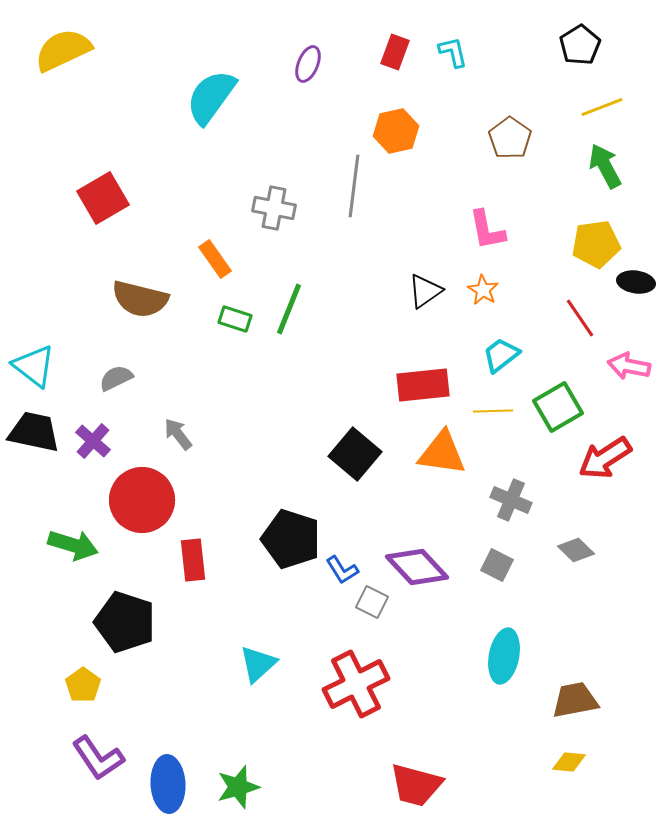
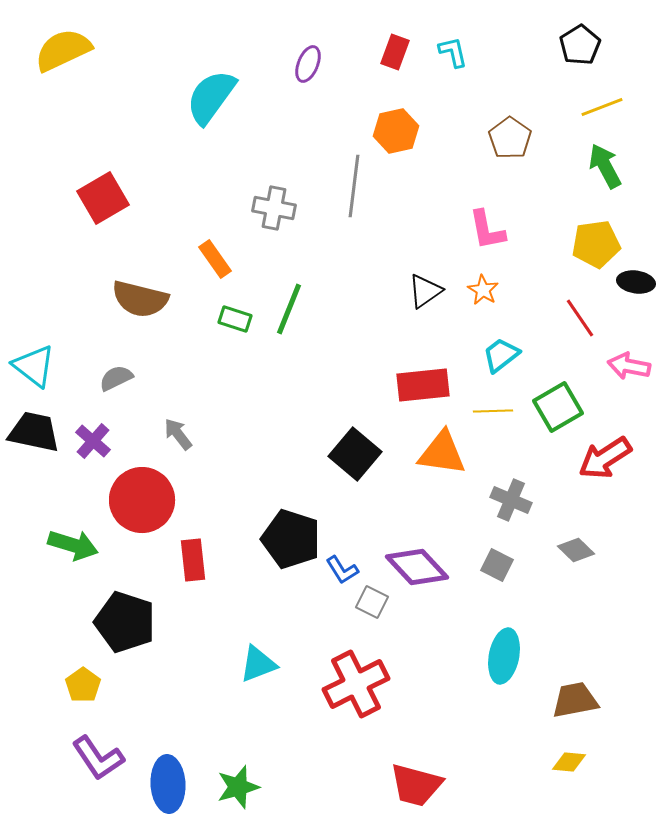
cyan triangle at (258, 664): rotated 21 degrees clockwise
